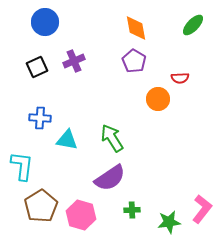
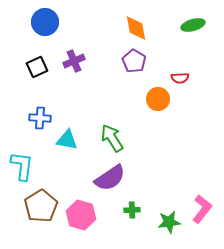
green ellipse: rotated 30 degrees clockwise
